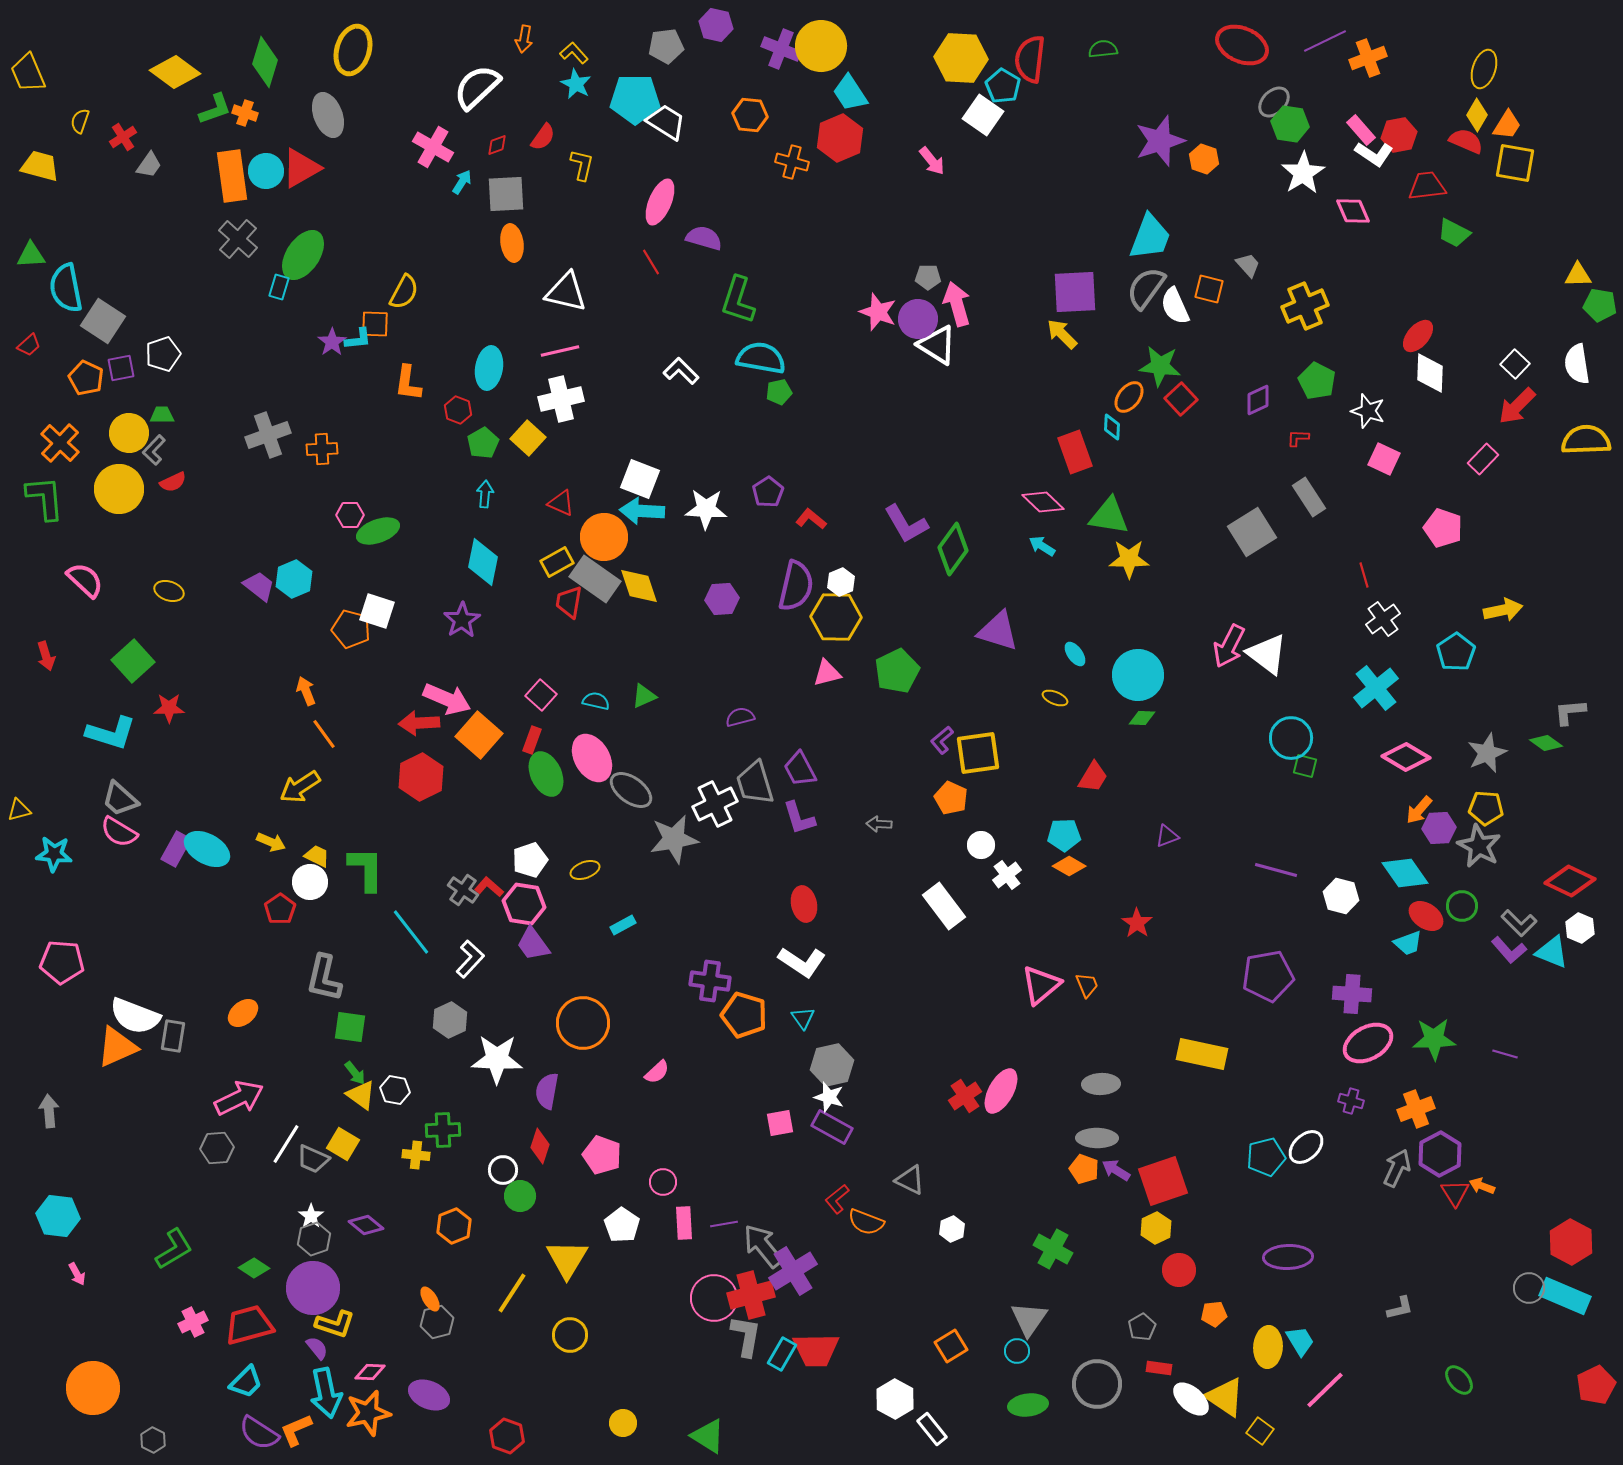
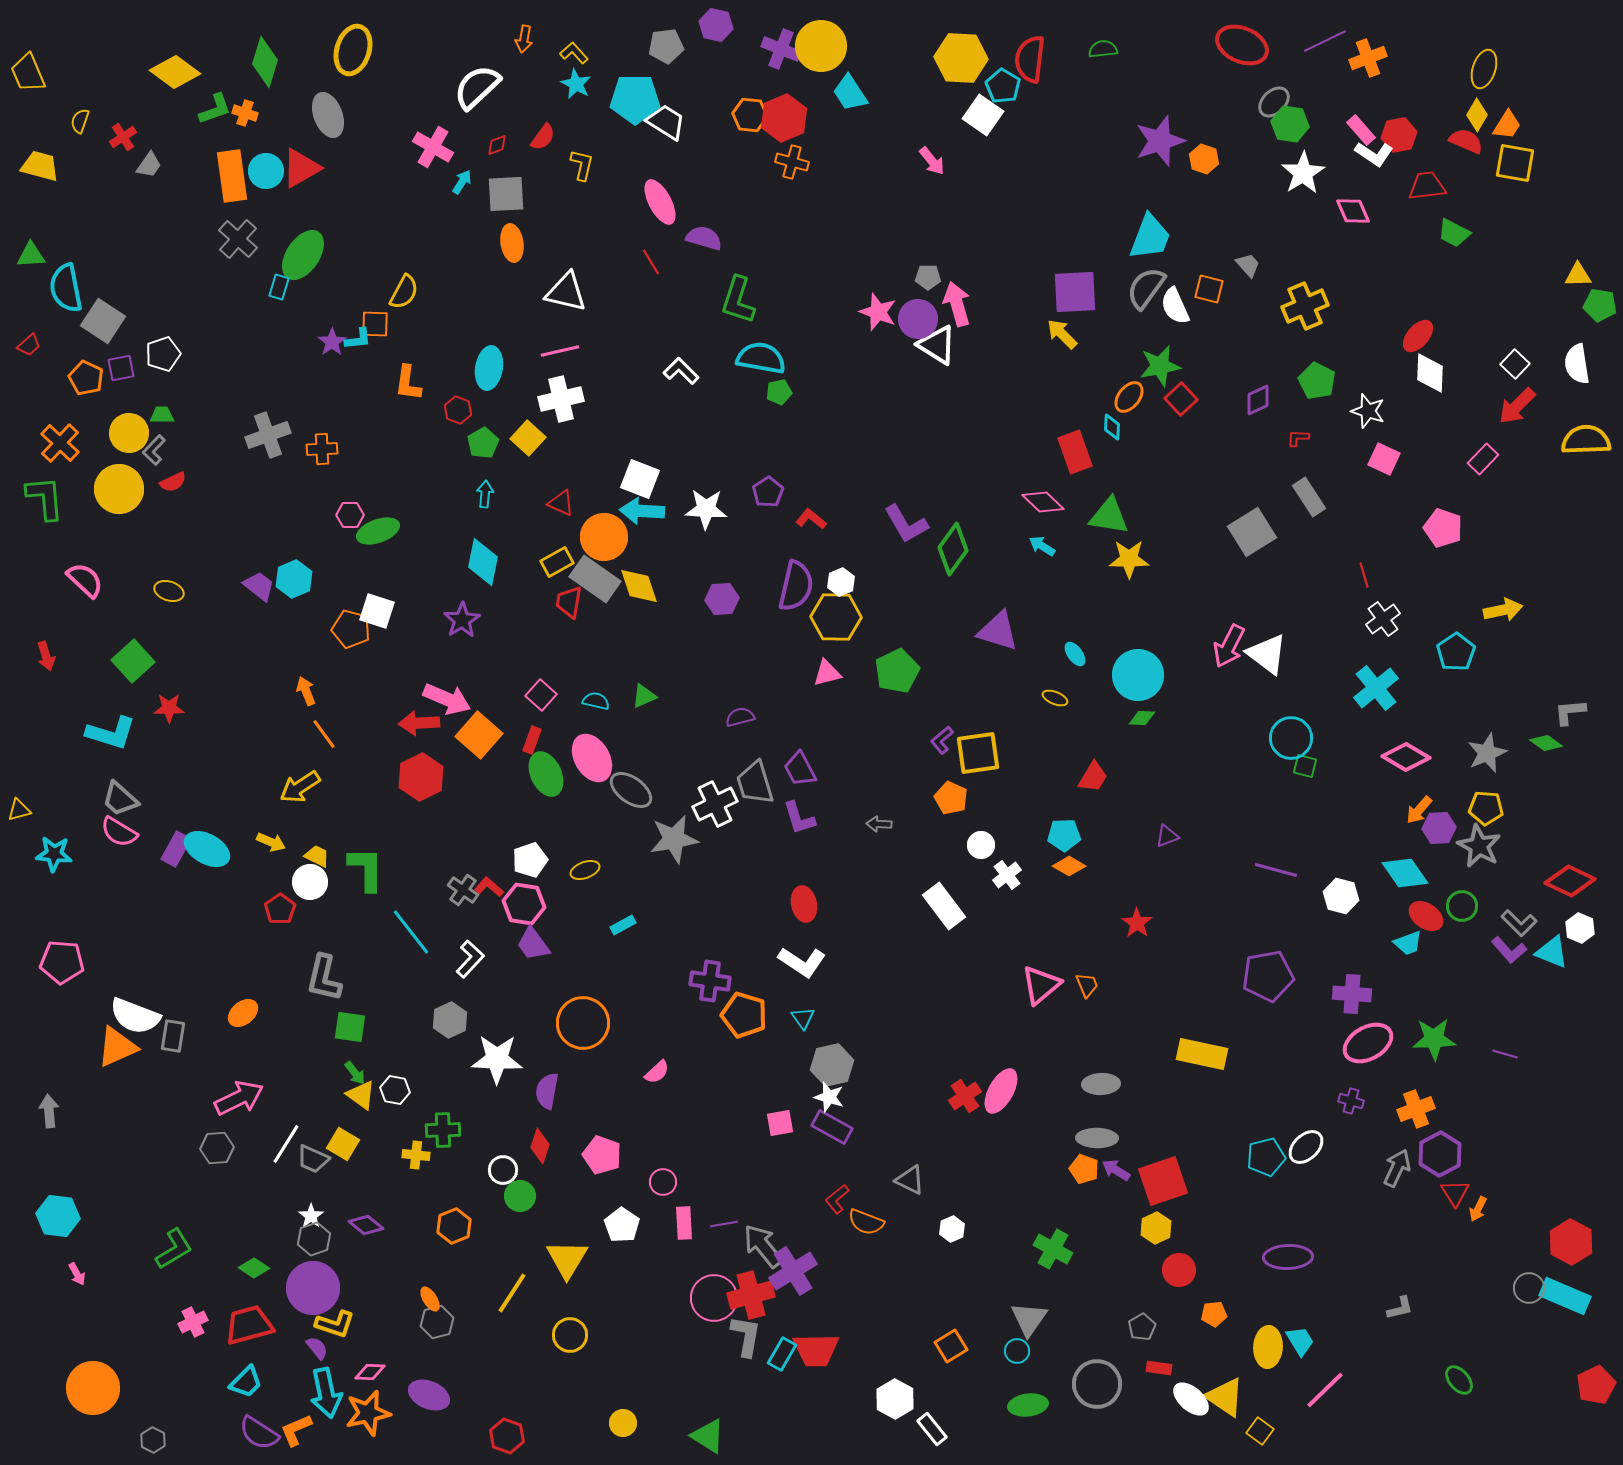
red hexagon at (840, 138): moved 56 px left, 20 px up
pink ellipse at (660, 202): rotated 51 degrees counterclockwise
green star at (1160, 366): rotated 18 degrees counterclockwise
orange arrow at (1482, 1186): moved 4 px left, 23 px down; rotated 85 degrees counterclockwise
